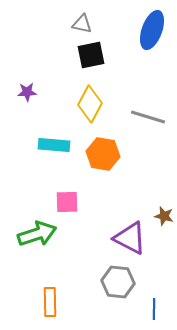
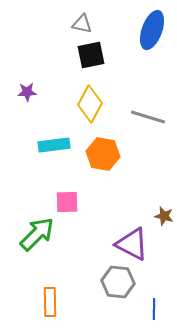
cyan rectangle: rotated 12 degrees counterclockwise
green arrow: rotated 27 degrees counterclockwise
purple triangle: moved 2 px right, 6 px down
